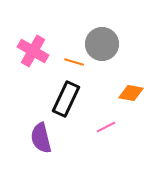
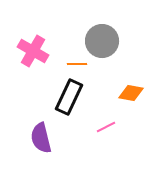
gray circle: moved 3 px up
orange line: moved 3 px right, 2 px down; rotated 18 degrees counterclockwise
black rectangle: moved 3 px right, 2 px up
